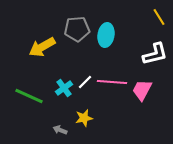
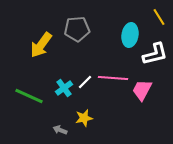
cyan ellipse: moved 24 px right
yellow arrow: moved 1 px left, 2 px up; rotated 24 degrees counterclockwise
pink line: moved 1 px right, 4 px up
